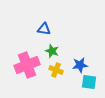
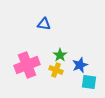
blue triangle: moved 5 px up
green star: moved 8 px right, 4 px down; rotated 16 degrees clockwise
blue star: rotated 14 degrees counterclockwise
